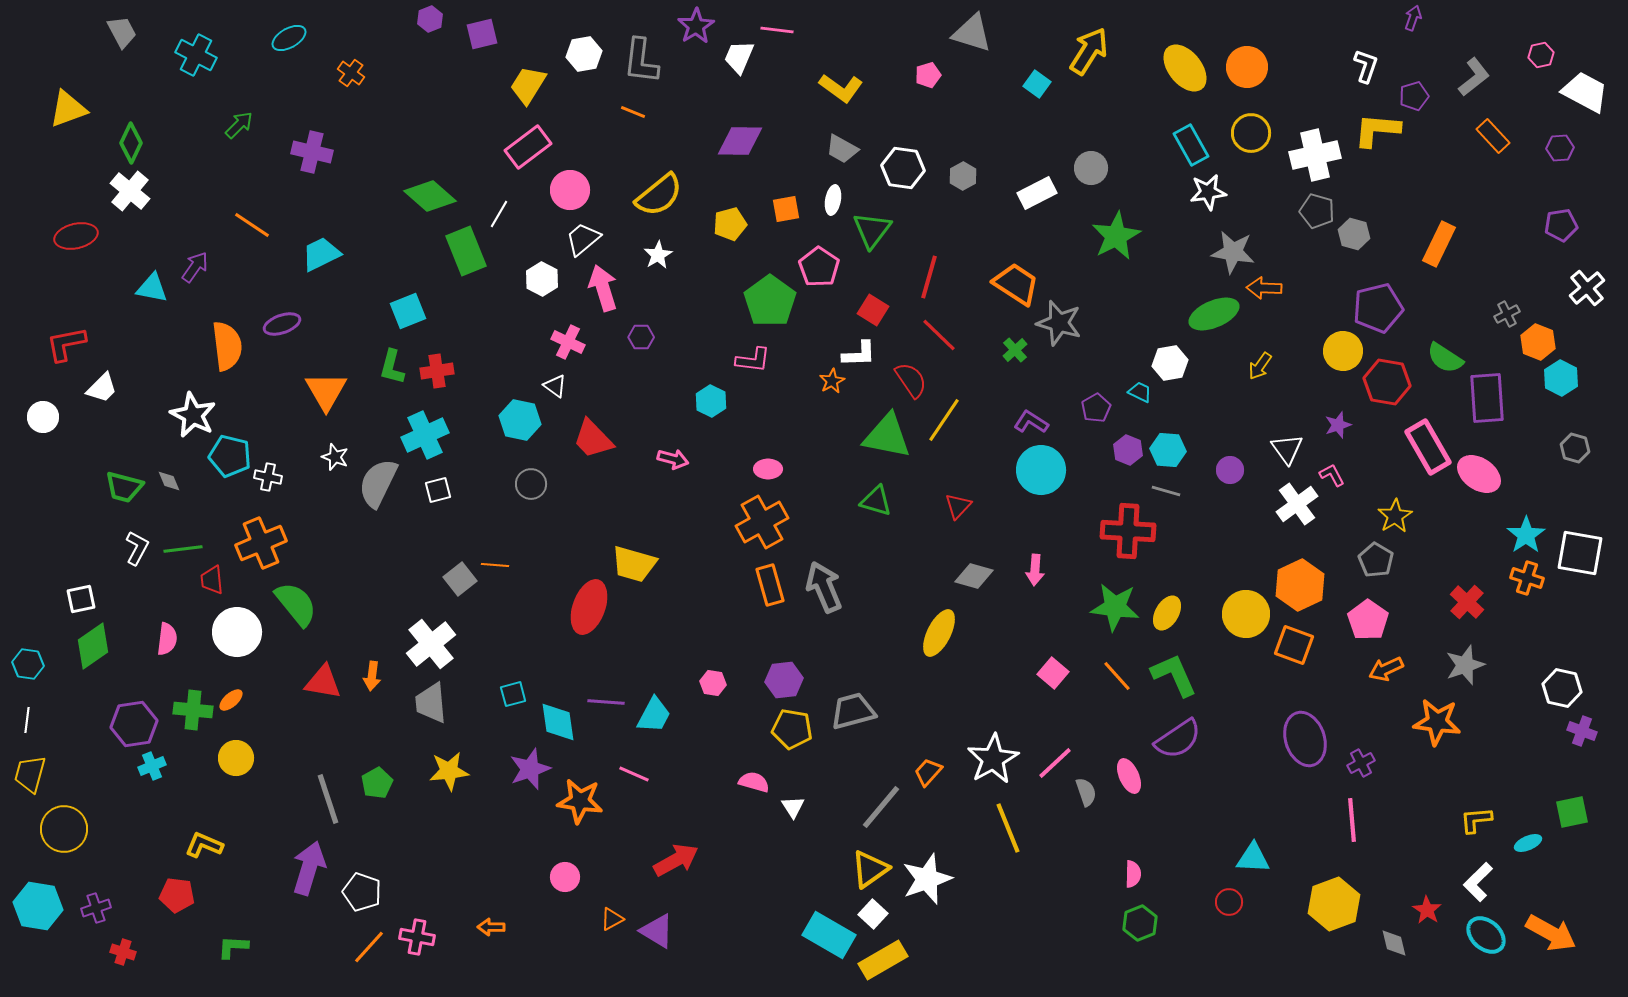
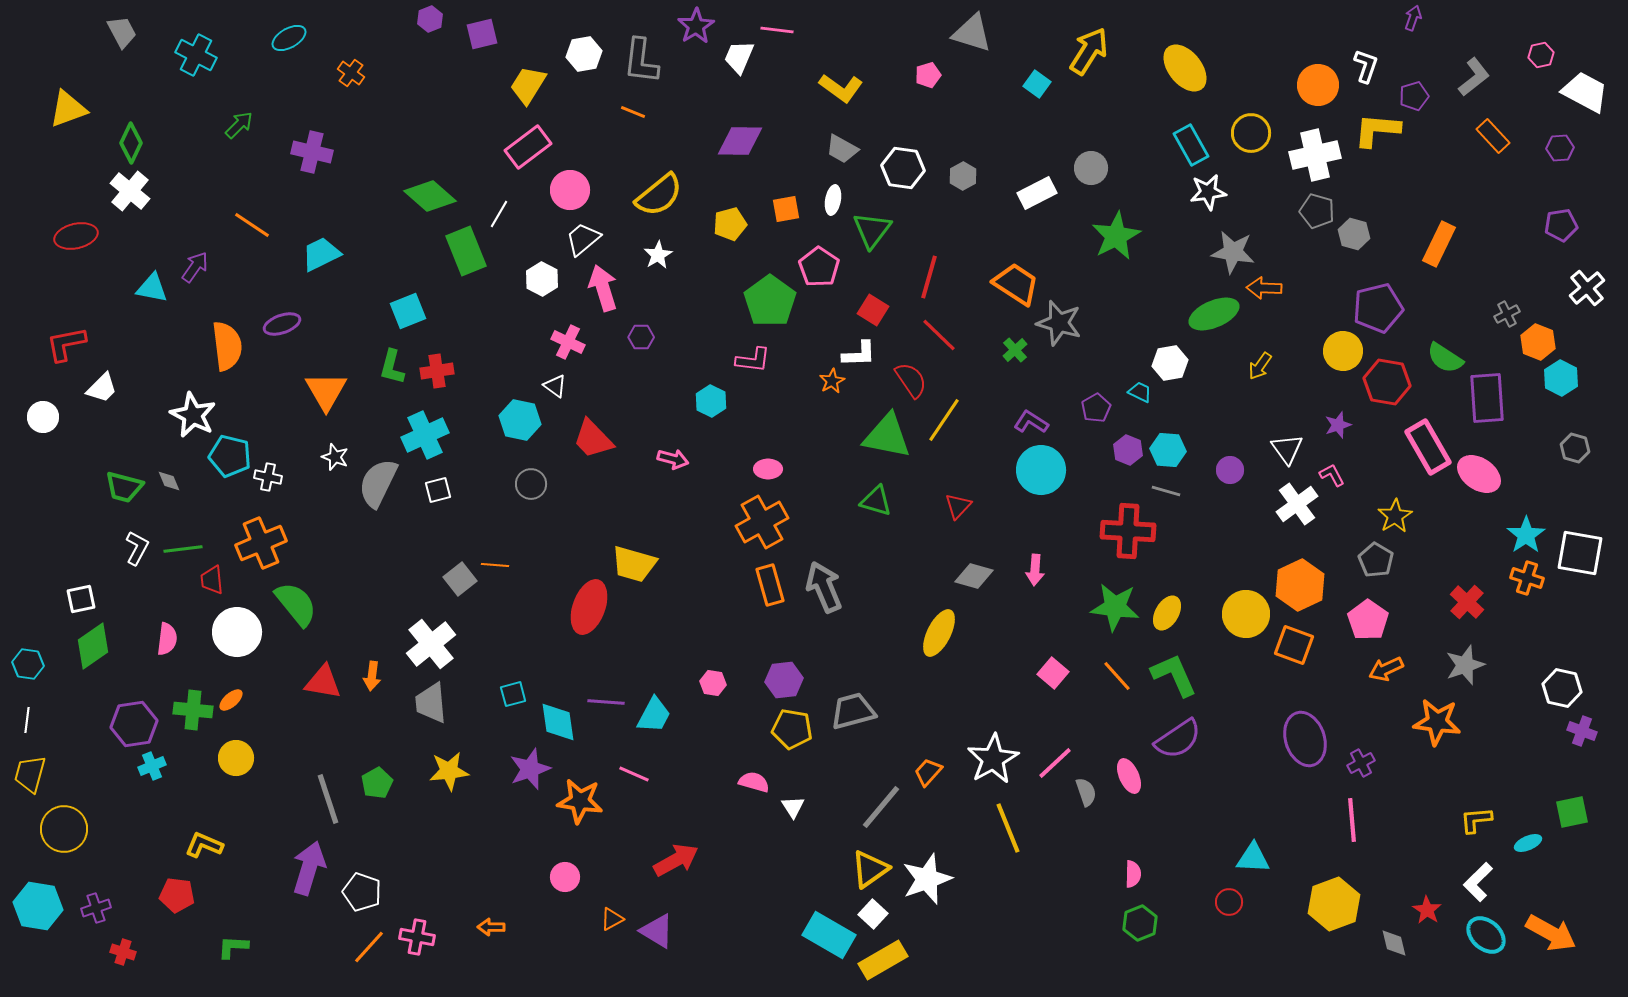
orange circle at (1247, 67): moved 71 px right, 18 px down
